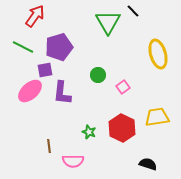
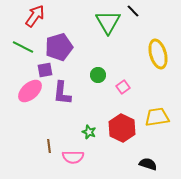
pink semicircle: moved 4 px up
